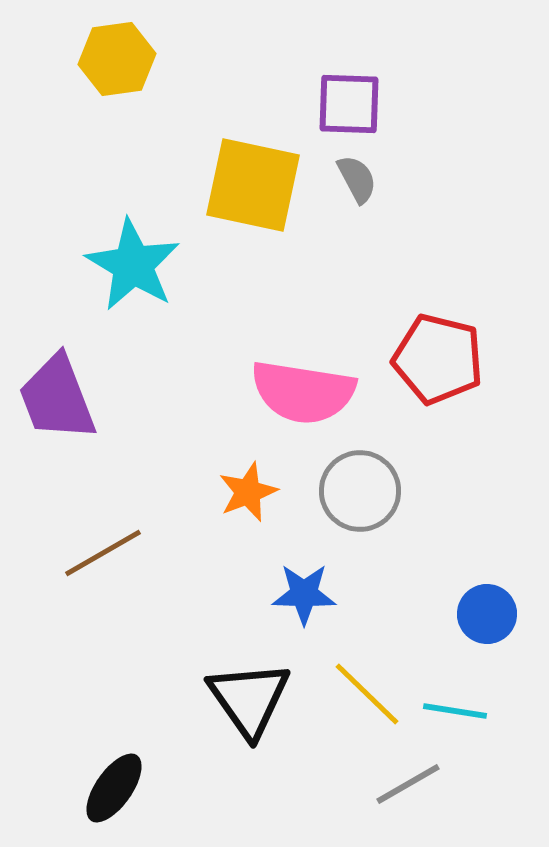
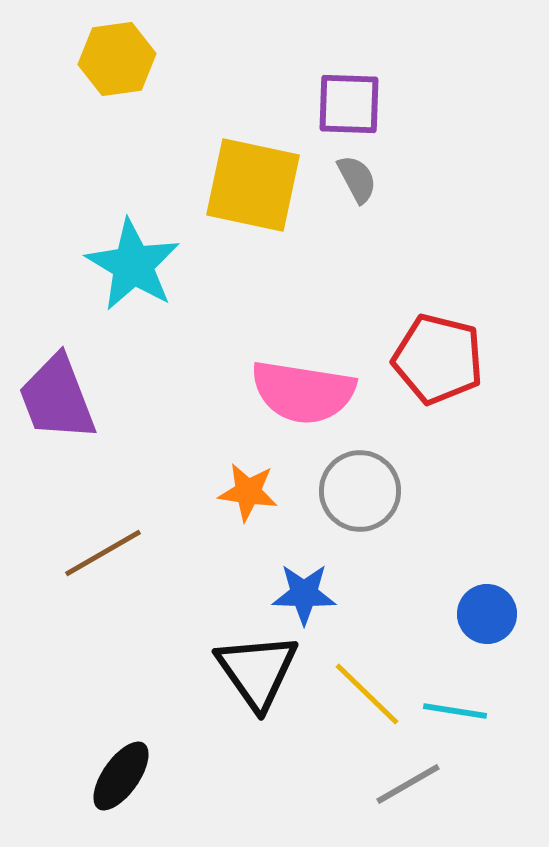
orange star: rotated 30 degrees clockwise
black triangle: moved 8 px right, 28 px up
black ellipse: moved 7 px right, 12 px up
